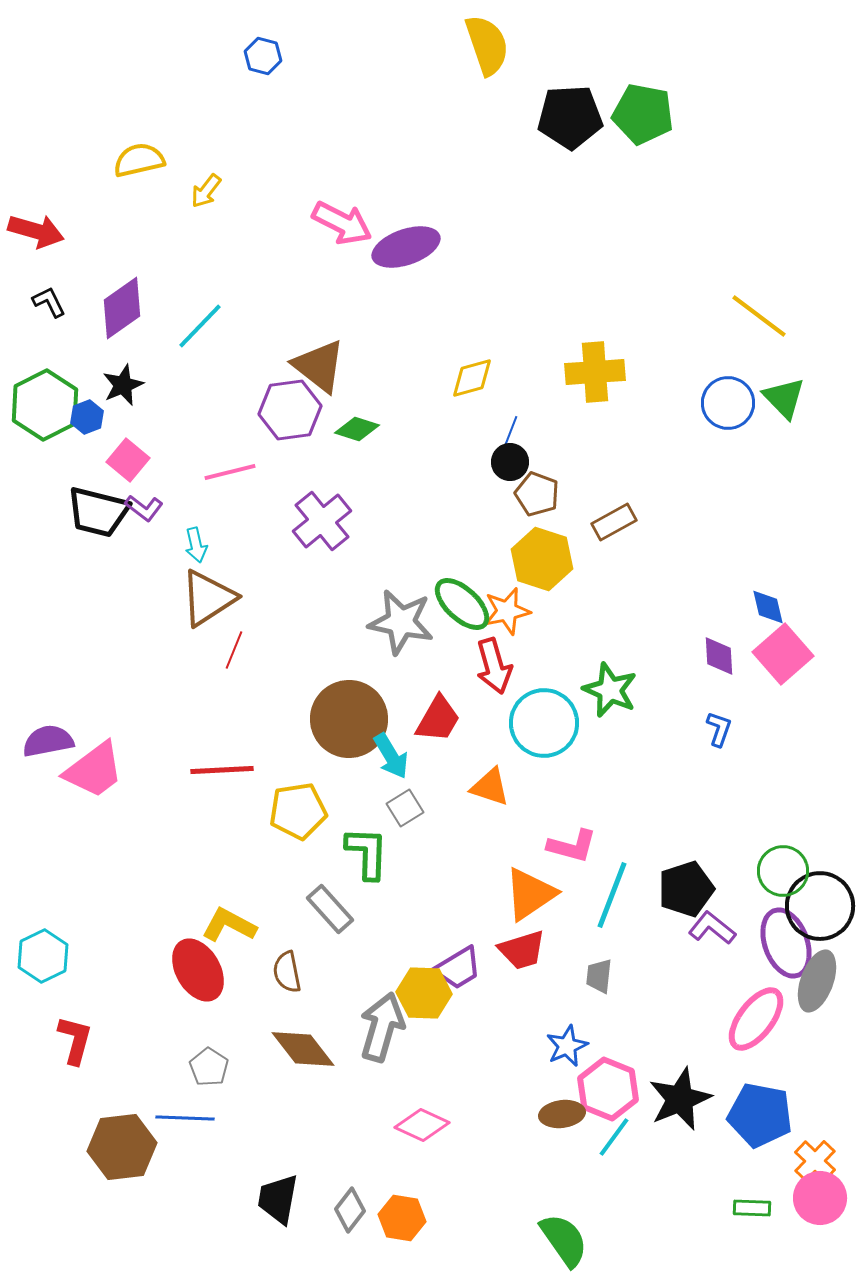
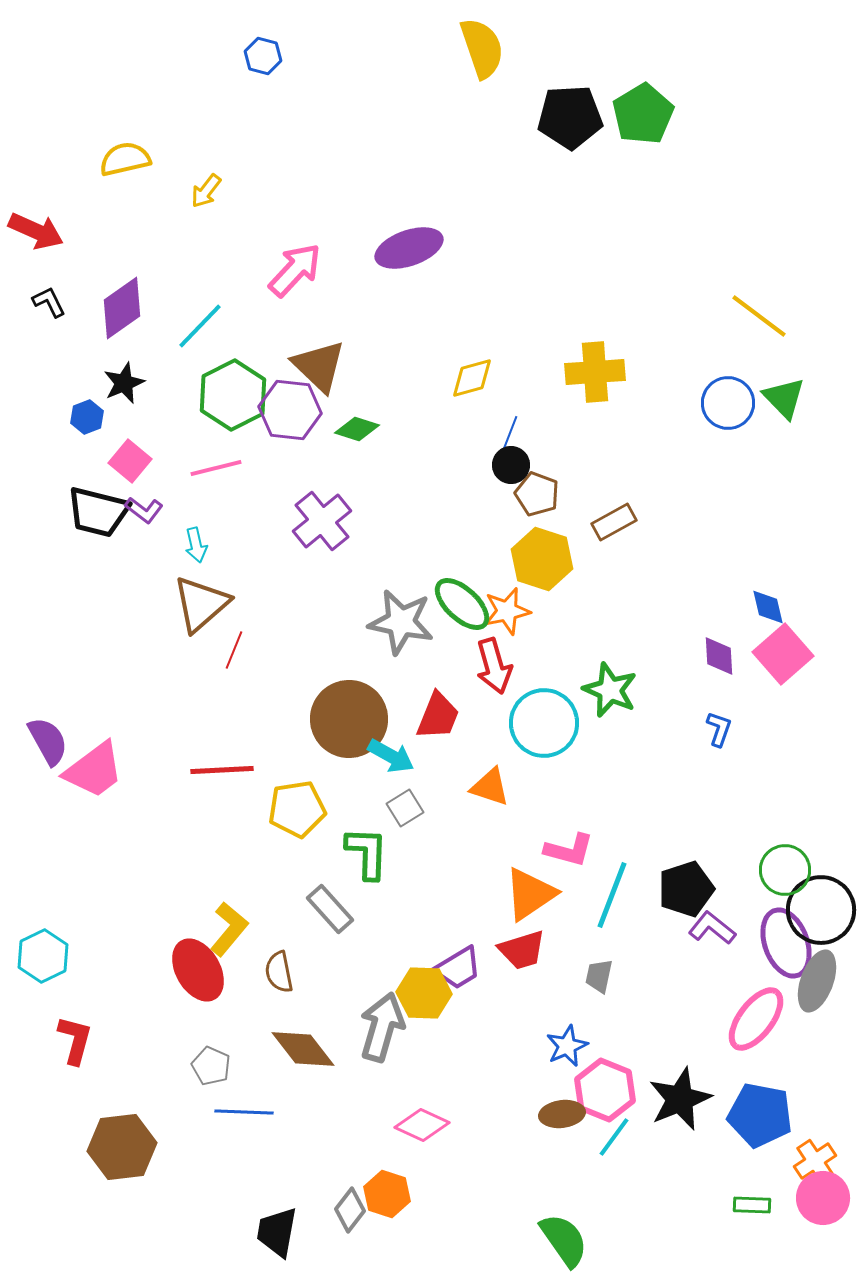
yellow semicircle at (487, 45): moved 5 px left, 3 px down
green pentagon at (643, 114): rotated 30 degrees clockwise
yellow semicircle at (139, 160): moved 14 px left, 1 px up
pink arrow at (342, 223): moved 47 px left, 47 px down; rotated 74 degrees counterclockwise
red arrow at (36, 231): rotated 8 degrees clockwise
purple ellipse at (406, 247): moved 3 px right, 1 px down
brown triangle at (319, 366): rotated 6 degrees clockwise
black star at (123, 385): moved 1 px right, 2 px up
green hexagon at (45, 405): moved 188 px right, 10 px up
purple hexagon at (290, 410): rotated 14 degrees clockwise
pink square at (128, 460): moved 2 px right, 1 px down
black circle at (510, 462): moved 1 px right, 3 px down
pink line at (230, 472): moved 14 px left, 4 px up
purple L-shape at (144, 508): moved 2 px down
brown triangle at (208, 598): moved 7 px left, 6 px down; rotated 8 degrees counterclockwise
red trapezoid at (438, 719): moved 3 px up; rotated 8 degrees counterclockwise
purple semicircle at (48, 741): rotated 72 degrees clockwise
cyan arrow at (391, 756): rotated 30 degrees counterclockwise
yellow pentagon at (298, 811): moved 1 px left, 2 px up
pink L-shape at (572, 846): moved 3 px left, 4 px down
green circle at (783, 871): moved 2 px right, 1 px up
black circle at (820, 906): moved 1 px right, 4 px down
yellow L-shape at (229, 925): moved 4 px down; rotated 102 degrees clockwise
brown semicircle at (287, 972): moved 8 px left
gray trapezoid at (599, 976): rotated 6 degrees clockwise
gray pentagon at (209, 1067): moved 2 px right, 1 px up; rotated 9 degrees counterclockwise
pink hexagon at (608, 1089): moved 3 px left, 1 px down
blue line at (185, 1118): moved 59 px right, 6 px up
orange cross at (815, 1161): rotated 12 degrees clockwise
pink circle at (820, 1198): moved 3 px right
black trapezoid at (278, 1199): moved 1 px left, 33 px down
green rectangle at (752, 1208): moved 3 px up
orange hexagon at (402, 1218): moved 15 px left, 24 px up; rotated 9 degrees clockwise
